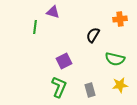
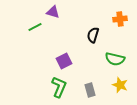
green line: rotated 56 degrees clockwise
black semicircle: rotated 14 degrees counterclockwise
yellow star: rotated 28 degrees clockwise
